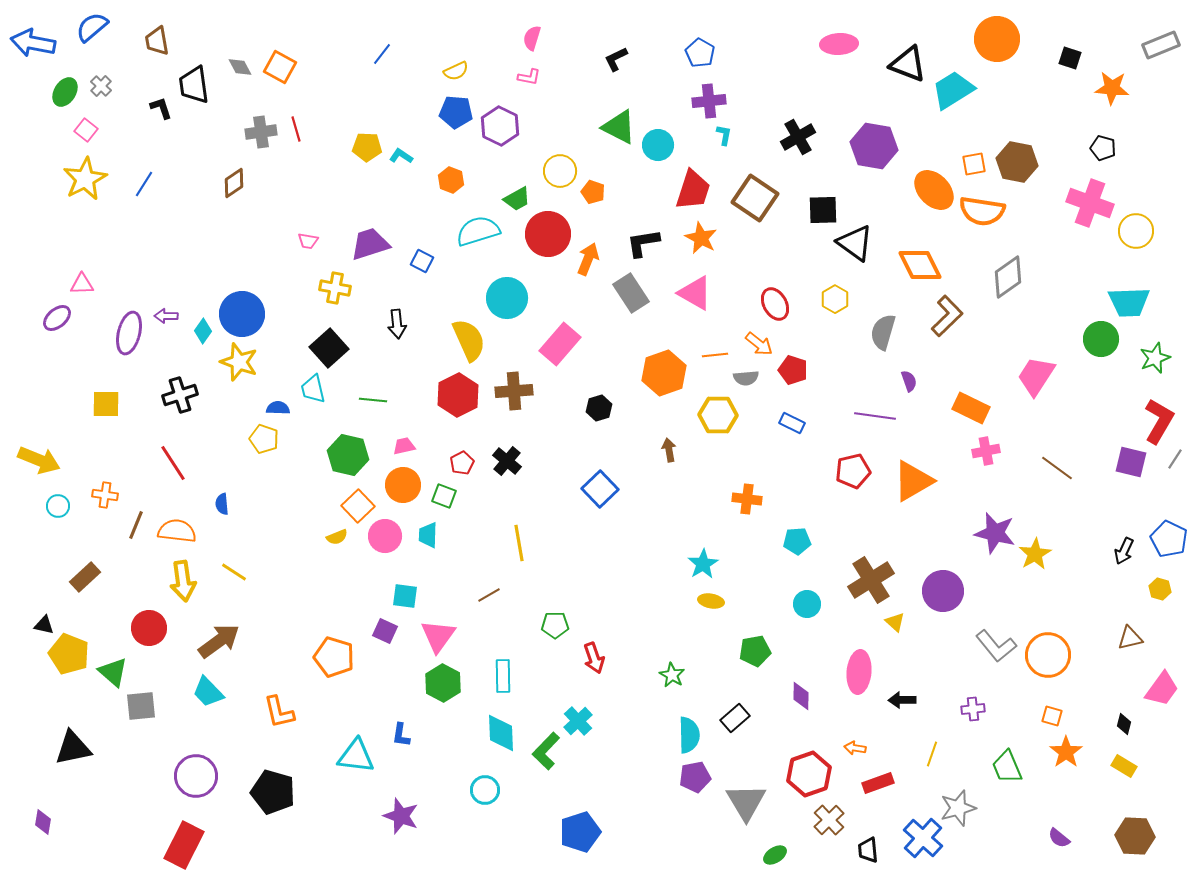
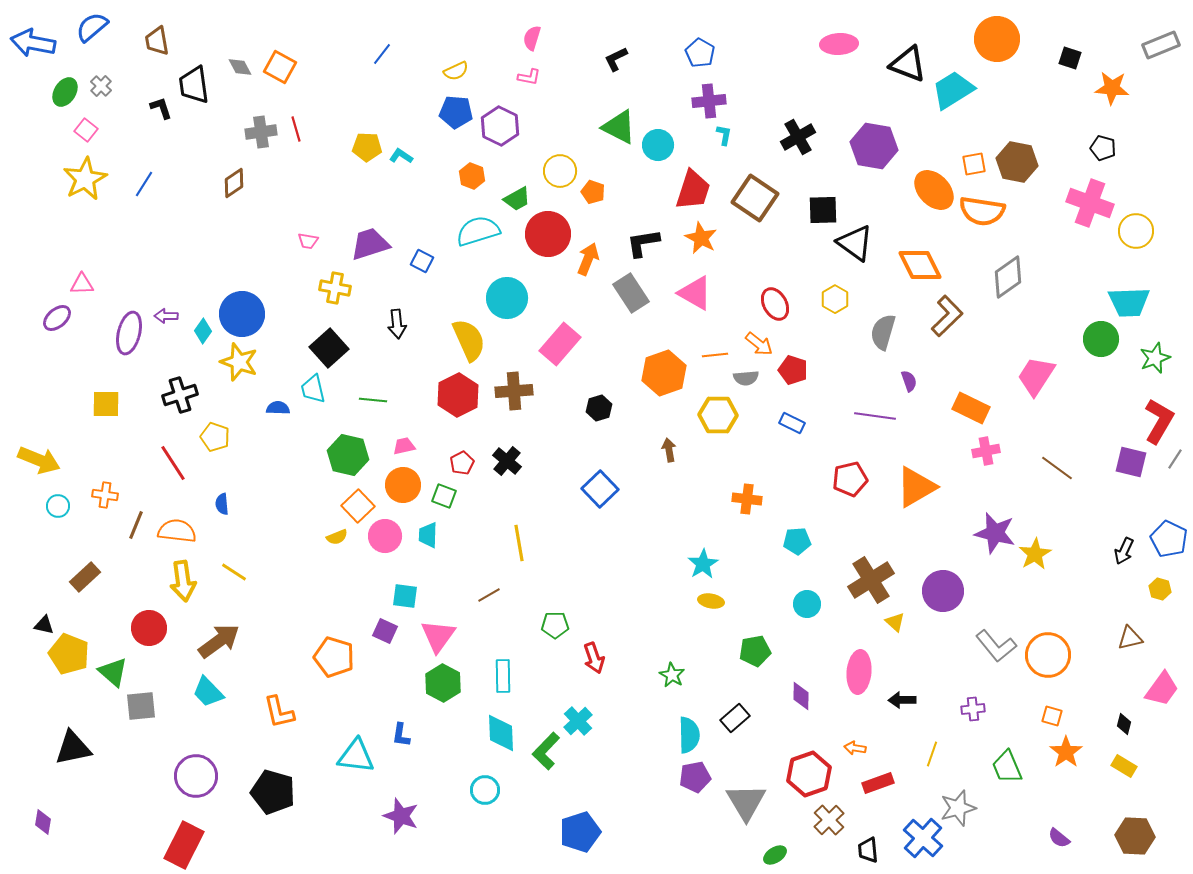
orange hexagon at (451, 180): moved 21 px right, 4 px up
yellow pentagon at (264, 439): moved 49 px left, 2 px up
red pentagon at (853, 471): moved 3 px left, 8 px down
orange triangle at (913, 481): moved 3 px right, 6 px down
